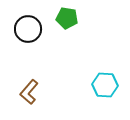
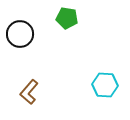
black circle: moved 8 px left, 5 px down
